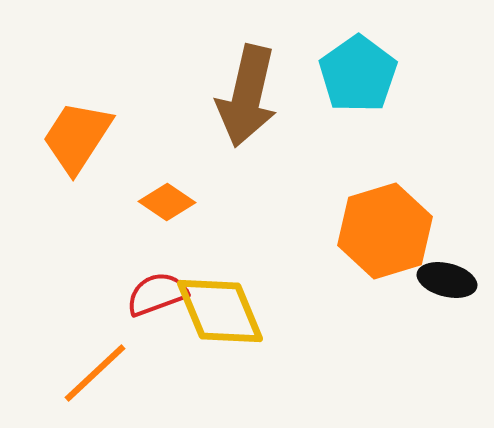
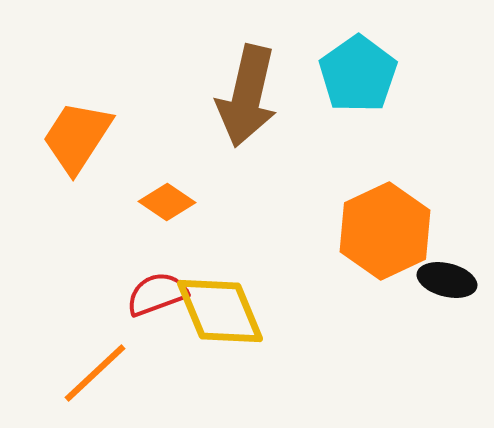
orange hexagon: rotated 8 degrees counterclockwise
